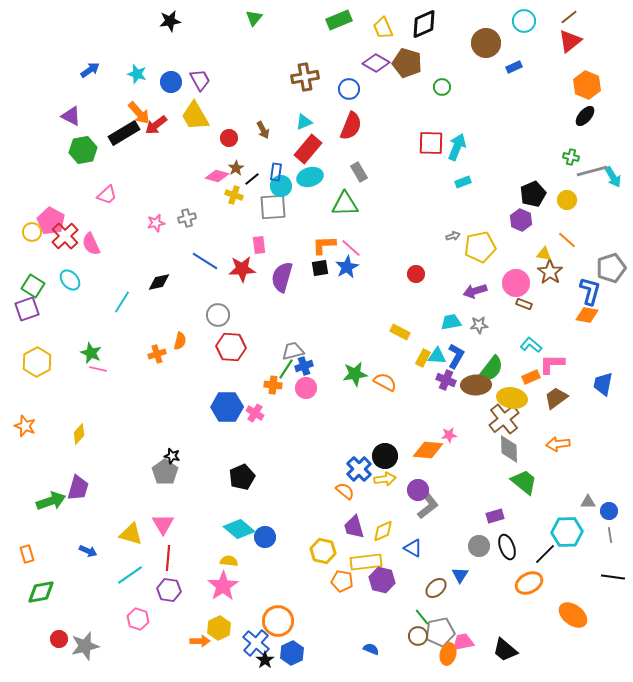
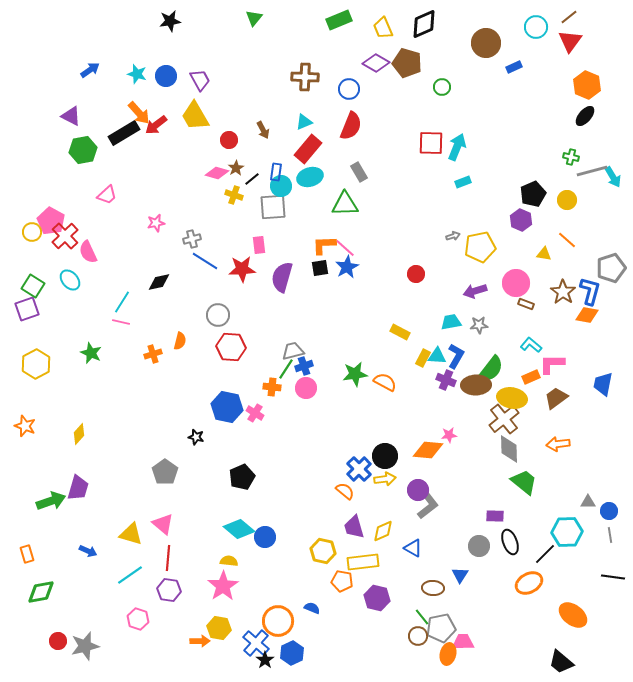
cyan circle at (524, 21): moved 12 px right, 6 px down
red triangle at (570, 41): rotated 15 degrees counterclockwise
brown cross at (305, 77): rotated 12 degrees clockwise
blue circle at (171, 82): moved 5 px left, 6 px up
red circle at (229, 138): moved 2 px down
pink diamond at (217, 176): moved 3 px up
gray cross at (187, 218): moved 5 px right, 21 px down
pink semicircle at (91, 244): moved 3 px left, 8 px down
pink line at (351, 248): moved 6 px left
brown star at (550, 272): moved 13 px right, 20 px down
brown rectangle at (524, 304): moved 2 px right
orange cross at (157, 354): moved 4 px left
yellow hexagon at (37, 362): moved 1 px left, 2 px down
pink line at (98, 369): moved 23 px right, 47 px up
orange cross at (273, 385): moved 1 px left, 2 px down
blue hexagon at (227, 407): rotated 12 degrees clockwise
black star at (172, 456): moved 24 px right, 19 px up
purple rectangle at (495, 516): rotated 18 degrees clockwise
pink triangle at (163, 524): rotated 20 degrees counterclockwise
black ellipse at (507, 547): moved 3 px right, 5 px up
yellow rectangle at (366, 562): moved 3 px left
purple hexagon at (382, 580): moved 5 px left, 18 px down
brown ellipse at (436, 588): moved 3 px left; rotated 45 degrees clockwise
yellow hexagon at (219, 628): rotated 25 degrees counterclockwise
gray pentagon at (440, 632): moved 1 px right, 4 px up
red circle at (59, 639): moved 1 px left, 2 px down
pink trapezoid at (463, 642): rotated 10 degrees clockwise
blue semicircle at (371, 649): moved 59 px left, 41 px up
black trapezoid at (505, 650): moved 56 px right, 12 px down
